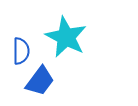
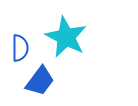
blue semicircle: moved 1 px left, 3 px up
